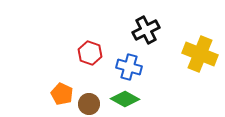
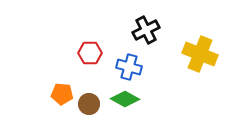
red hexagon: rotated 20 degrees counterclockwise
orange pentagon: rotated 20 degrees counterclockwise
